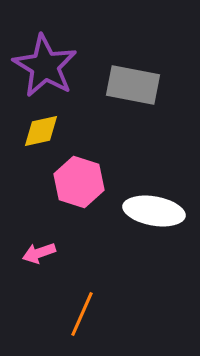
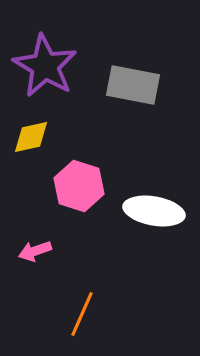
yellow diamond: moved 10 px left, 6 px down
pink hexagon: moved 4 px down
pink arrow: moved 4 px left, 2 px up
